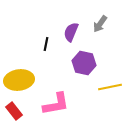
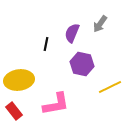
purple semicircle: moved 1 px right, 1 px down
purple hexagon: moved 2 px left, 1 px down
yellow line: rotated 15 degrees counterclockwise
